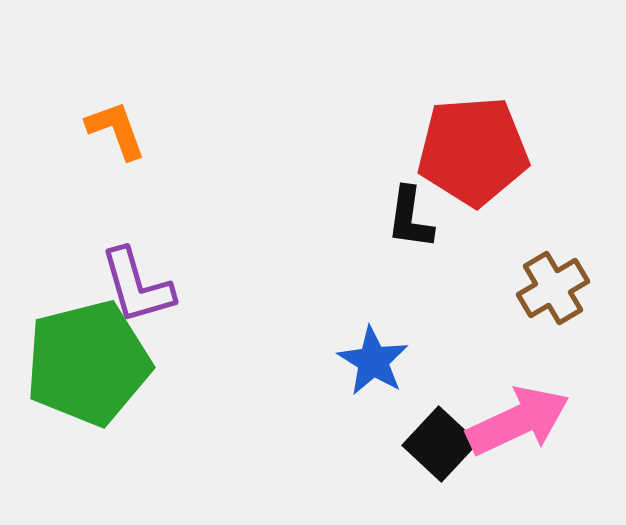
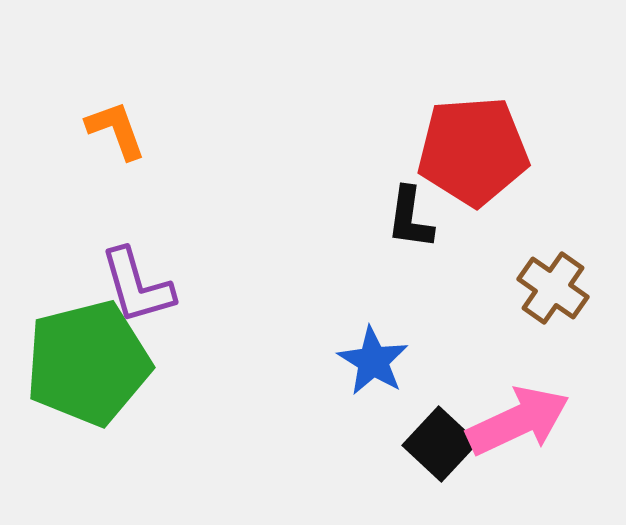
brown cross: rotated 24 degrees counterclockwise
